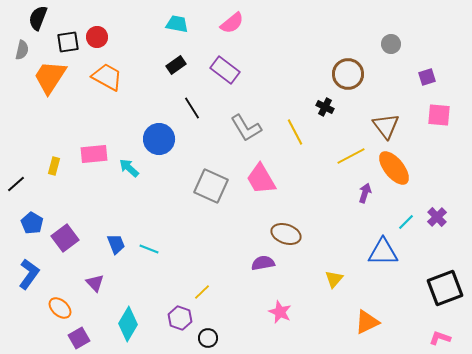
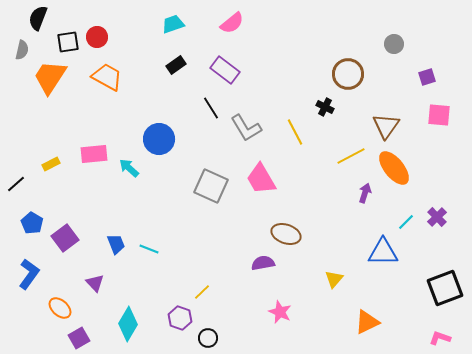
cyan trapezoid at (177, 24): moved 4 px left; rotated 30 degrees counterclockwise
gray circle at (391, 44): moved 3 px right
black line at (192, 108): moved 19 px right
brown triangle at (386, 126): rotated 12 degrees clockwise
yellow rectangle at (54, 166): moved 3 px left, 2 px up; rotated 48 degrees clockwise
